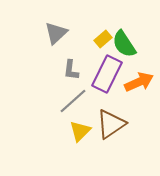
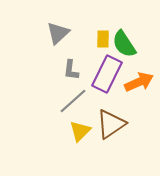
gray triangle: moved 2 px right
yellow rectangle: rotated 48 degrees counterclockwise
